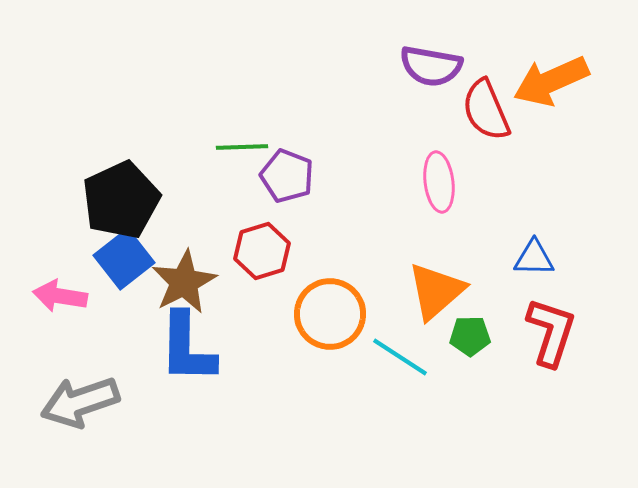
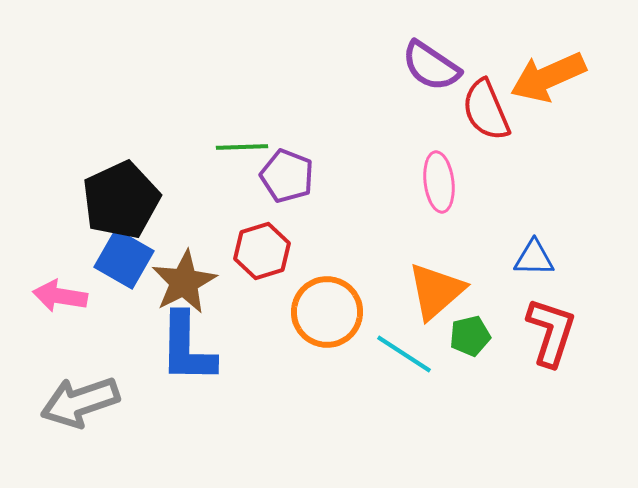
purple semicircle: rotated 24 degrees clockwise
orange arrow: moved 3 px left, 4 px up
blue square: rotated 22 degrees counterclockwise
orange circle: moved 3 px left, 2 px up
green pentagon: rotated 12 degrees counterclockwise
cyan line: moved 4 px right, 3 px up
